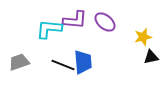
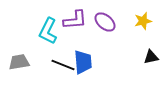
purple L-shape: rotated 10 degrees counterclockwise
cyan L-shape: moved 1 px left, 2 px down; rotated 68 degrees counterclockwise
yellow star: moved 16 px up
gray trapezoid: rotated 10 degrees clockwise
